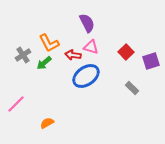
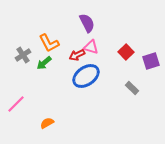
red arrow: moved 4 px right; rotated 35 degrees counterclockwise
